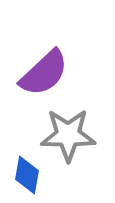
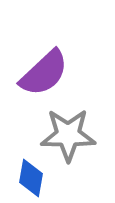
blue diamond: moved 4 px right, 3 px down
